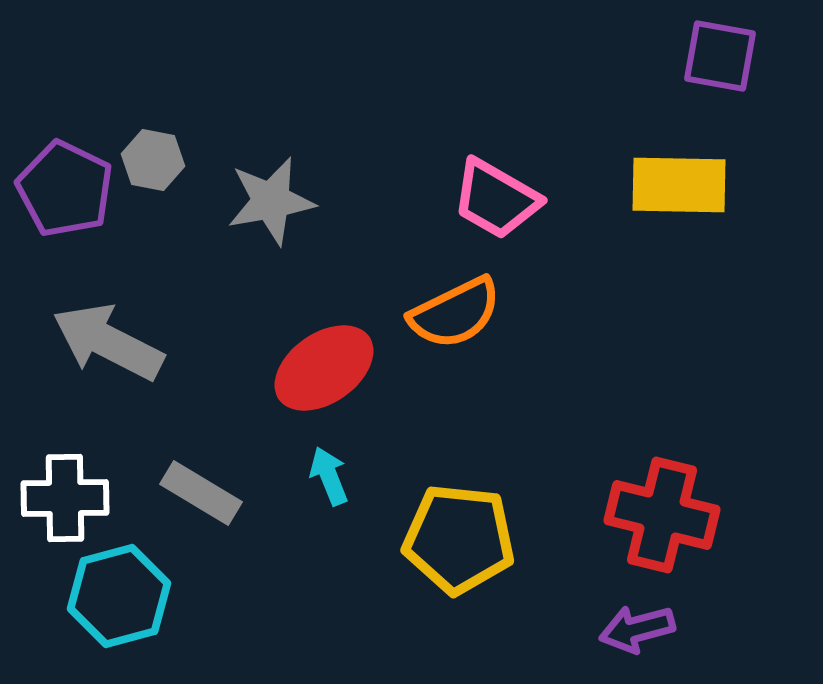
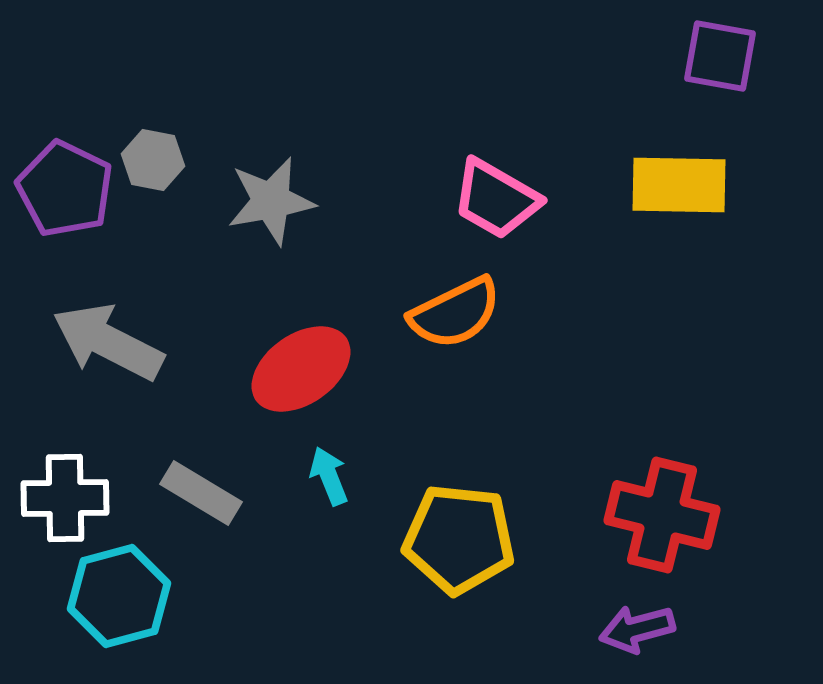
red ellipse: moved 23 px left, 1 px down
